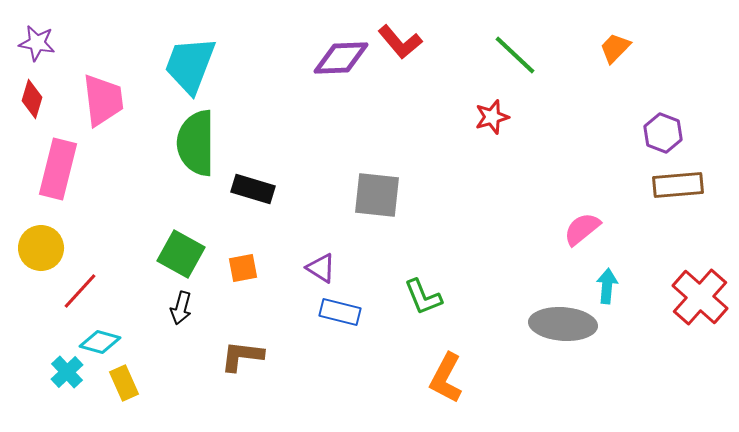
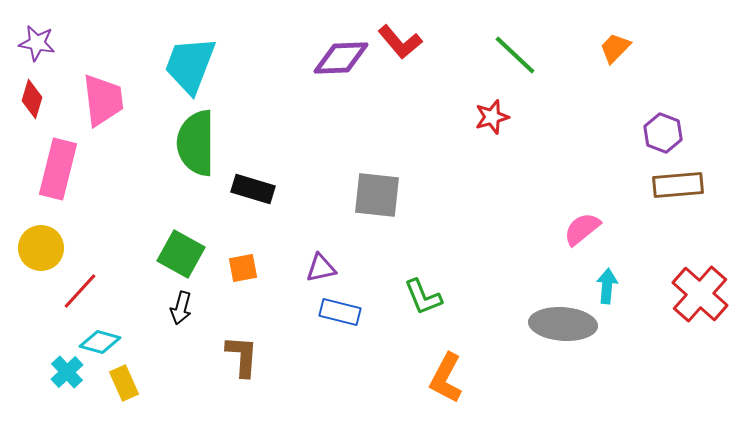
purple triangle: rotated 44 degrees counterclockwise
red cross: moved 3 px up
brown L-shape: rotated 87 degrees clockwise
